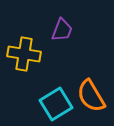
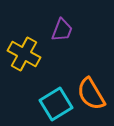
yellow cross: rotated 20 degrees clockwise
orange semicircle: moved 2 px up
